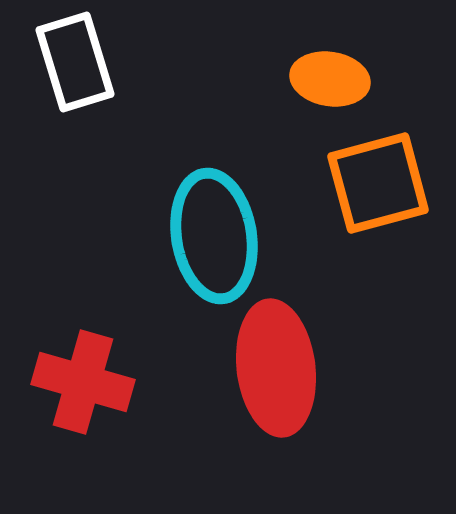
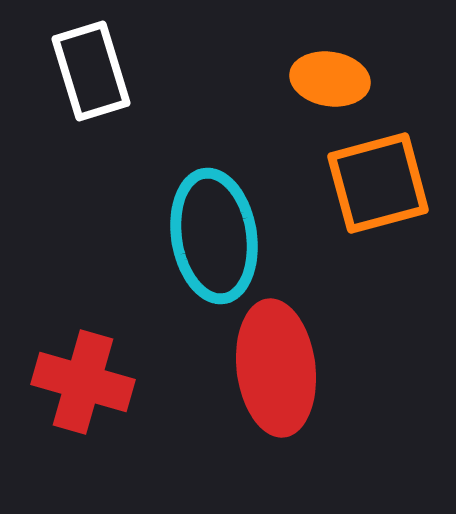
white rectangle: moved 16 px right, 9 px down
